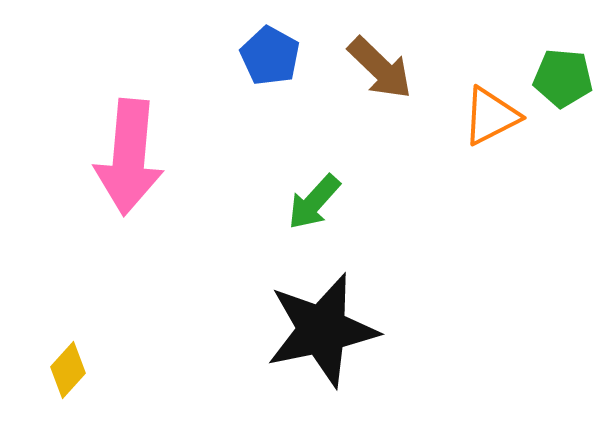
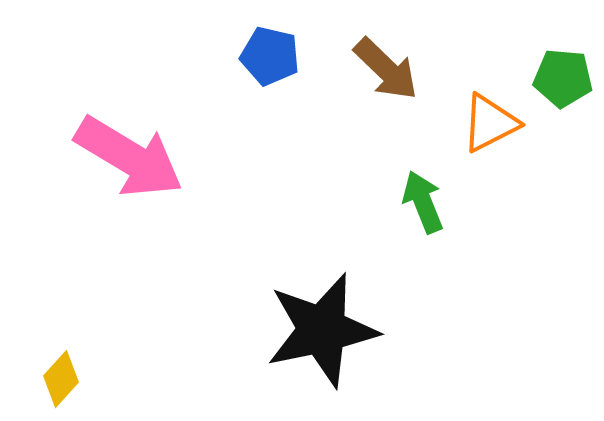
blue pentagon: rotated 16 degrees counterclockwise
brown arrow: moved 6 px right, 1 px down
orange triangle: moved 1 px left, 7 px down
pink arrow: rotated 64 degrees counterclockwise
green arrow: moved 109 px right; rotated 116 degrees clockwise
yellow diamond: moved 7 px left, 9 px down
